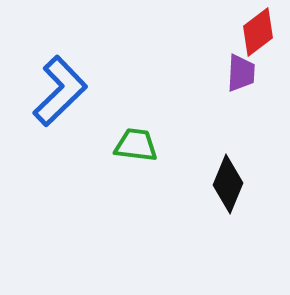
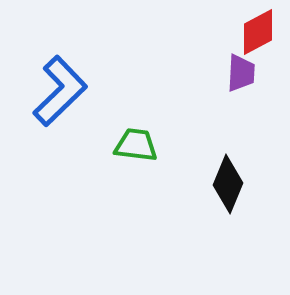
red diamond: rotated 9 degrees clockwise
